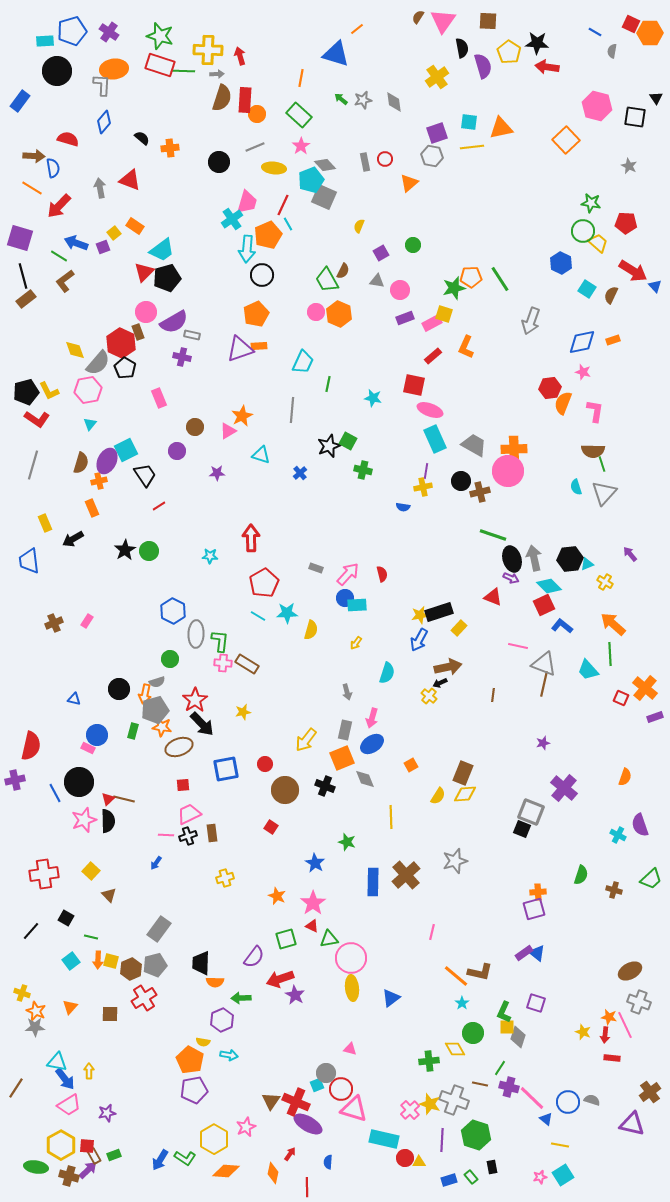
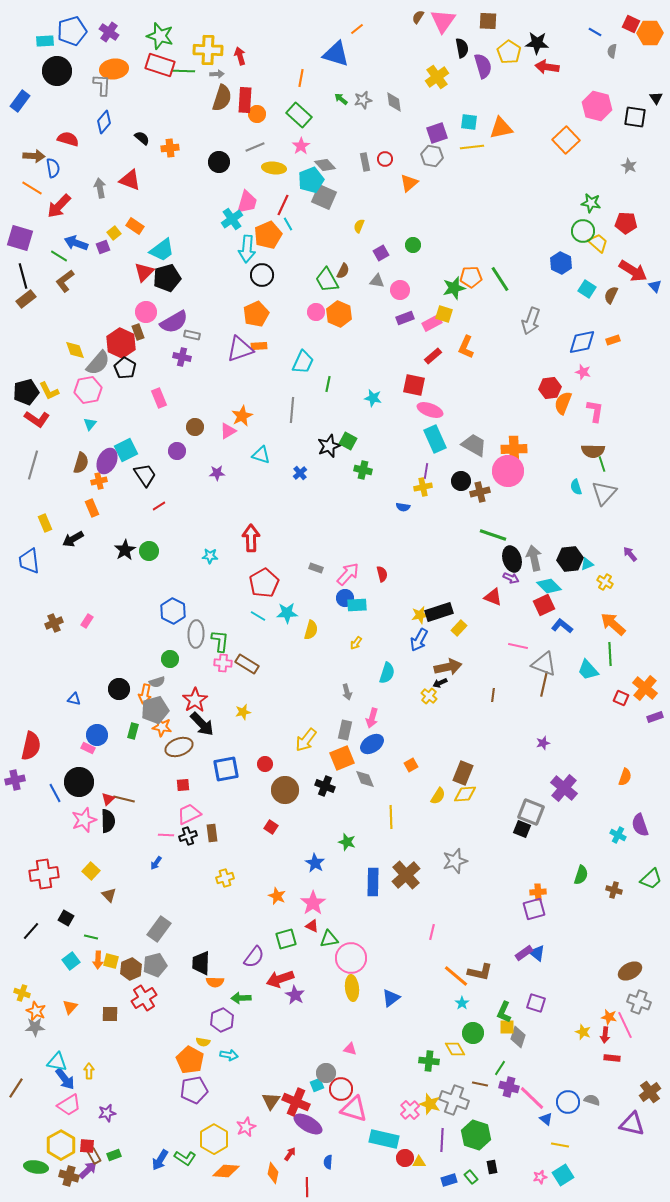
green cross at (429, 1061): rotated 12 degrees clockwise
